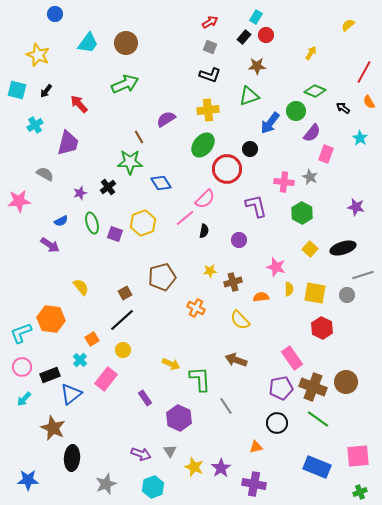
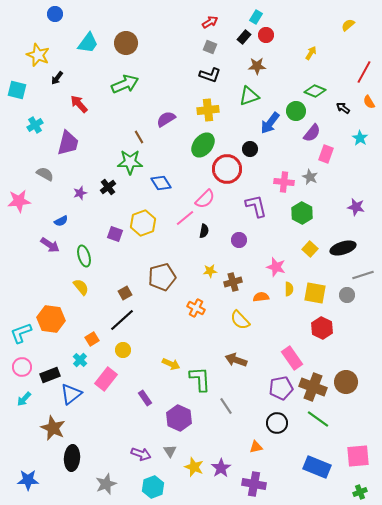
black arrow at (46, 91): moved 11 px right, 13 px up
green ellipse at (92, 223): moved 8 px left, 33 px down
